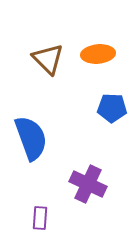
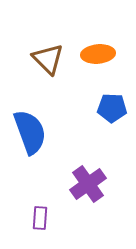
blue semicircle: moved 1 px left, 6 px up
purple cross: rotated 30 degrees clockwise
